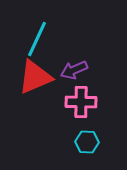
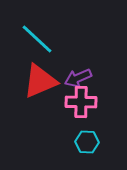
cyan line: rotated 72 degrees counterclockwise
purple arrow: moved 4 px right, 8 px down
red triangle: moved 5 px right, 4 px down
